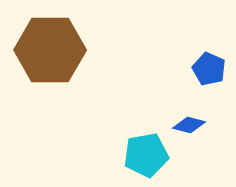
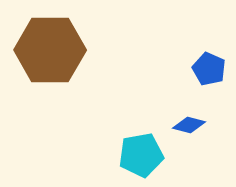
cyan pentagon: moved 5 px left
